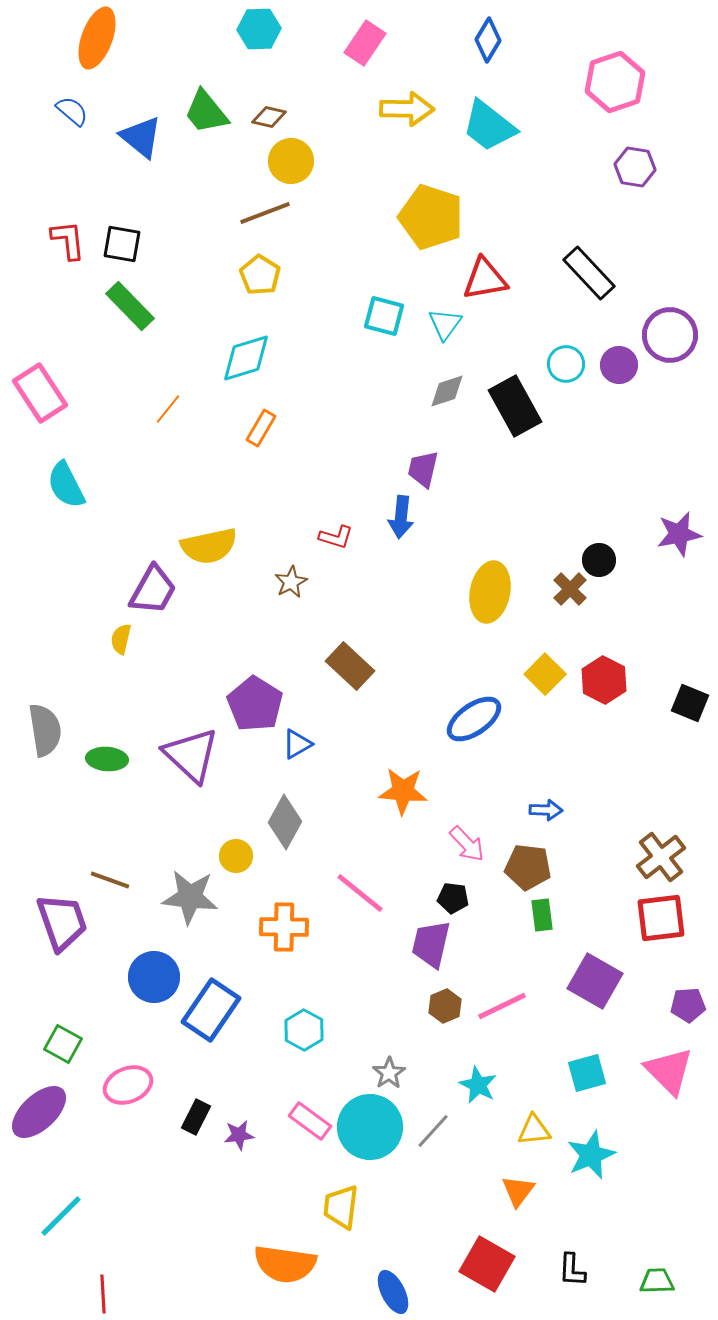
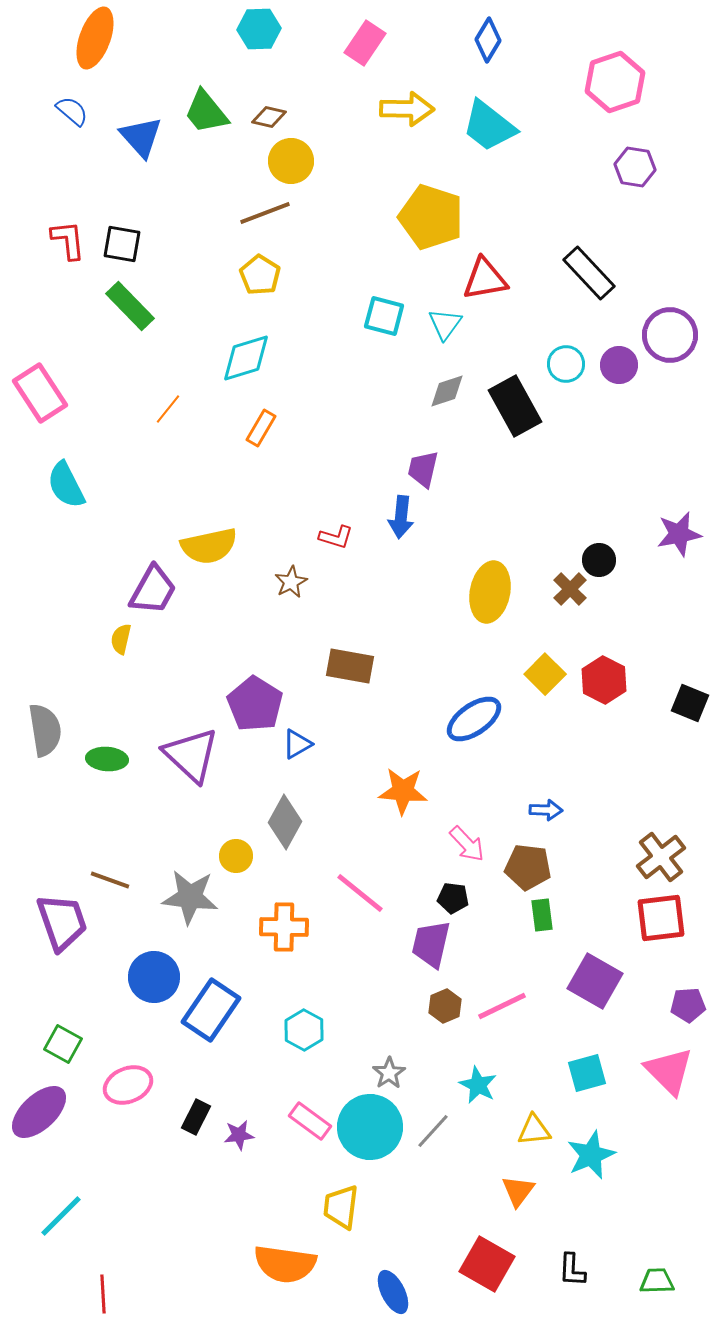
orange ellipse at (97, 38): moved 2 px left
blue triangle at (141, 137): rotated 9 degrees clockwise
brown rectangle at (350, 666): rotated 33 degrees counterclockwise
